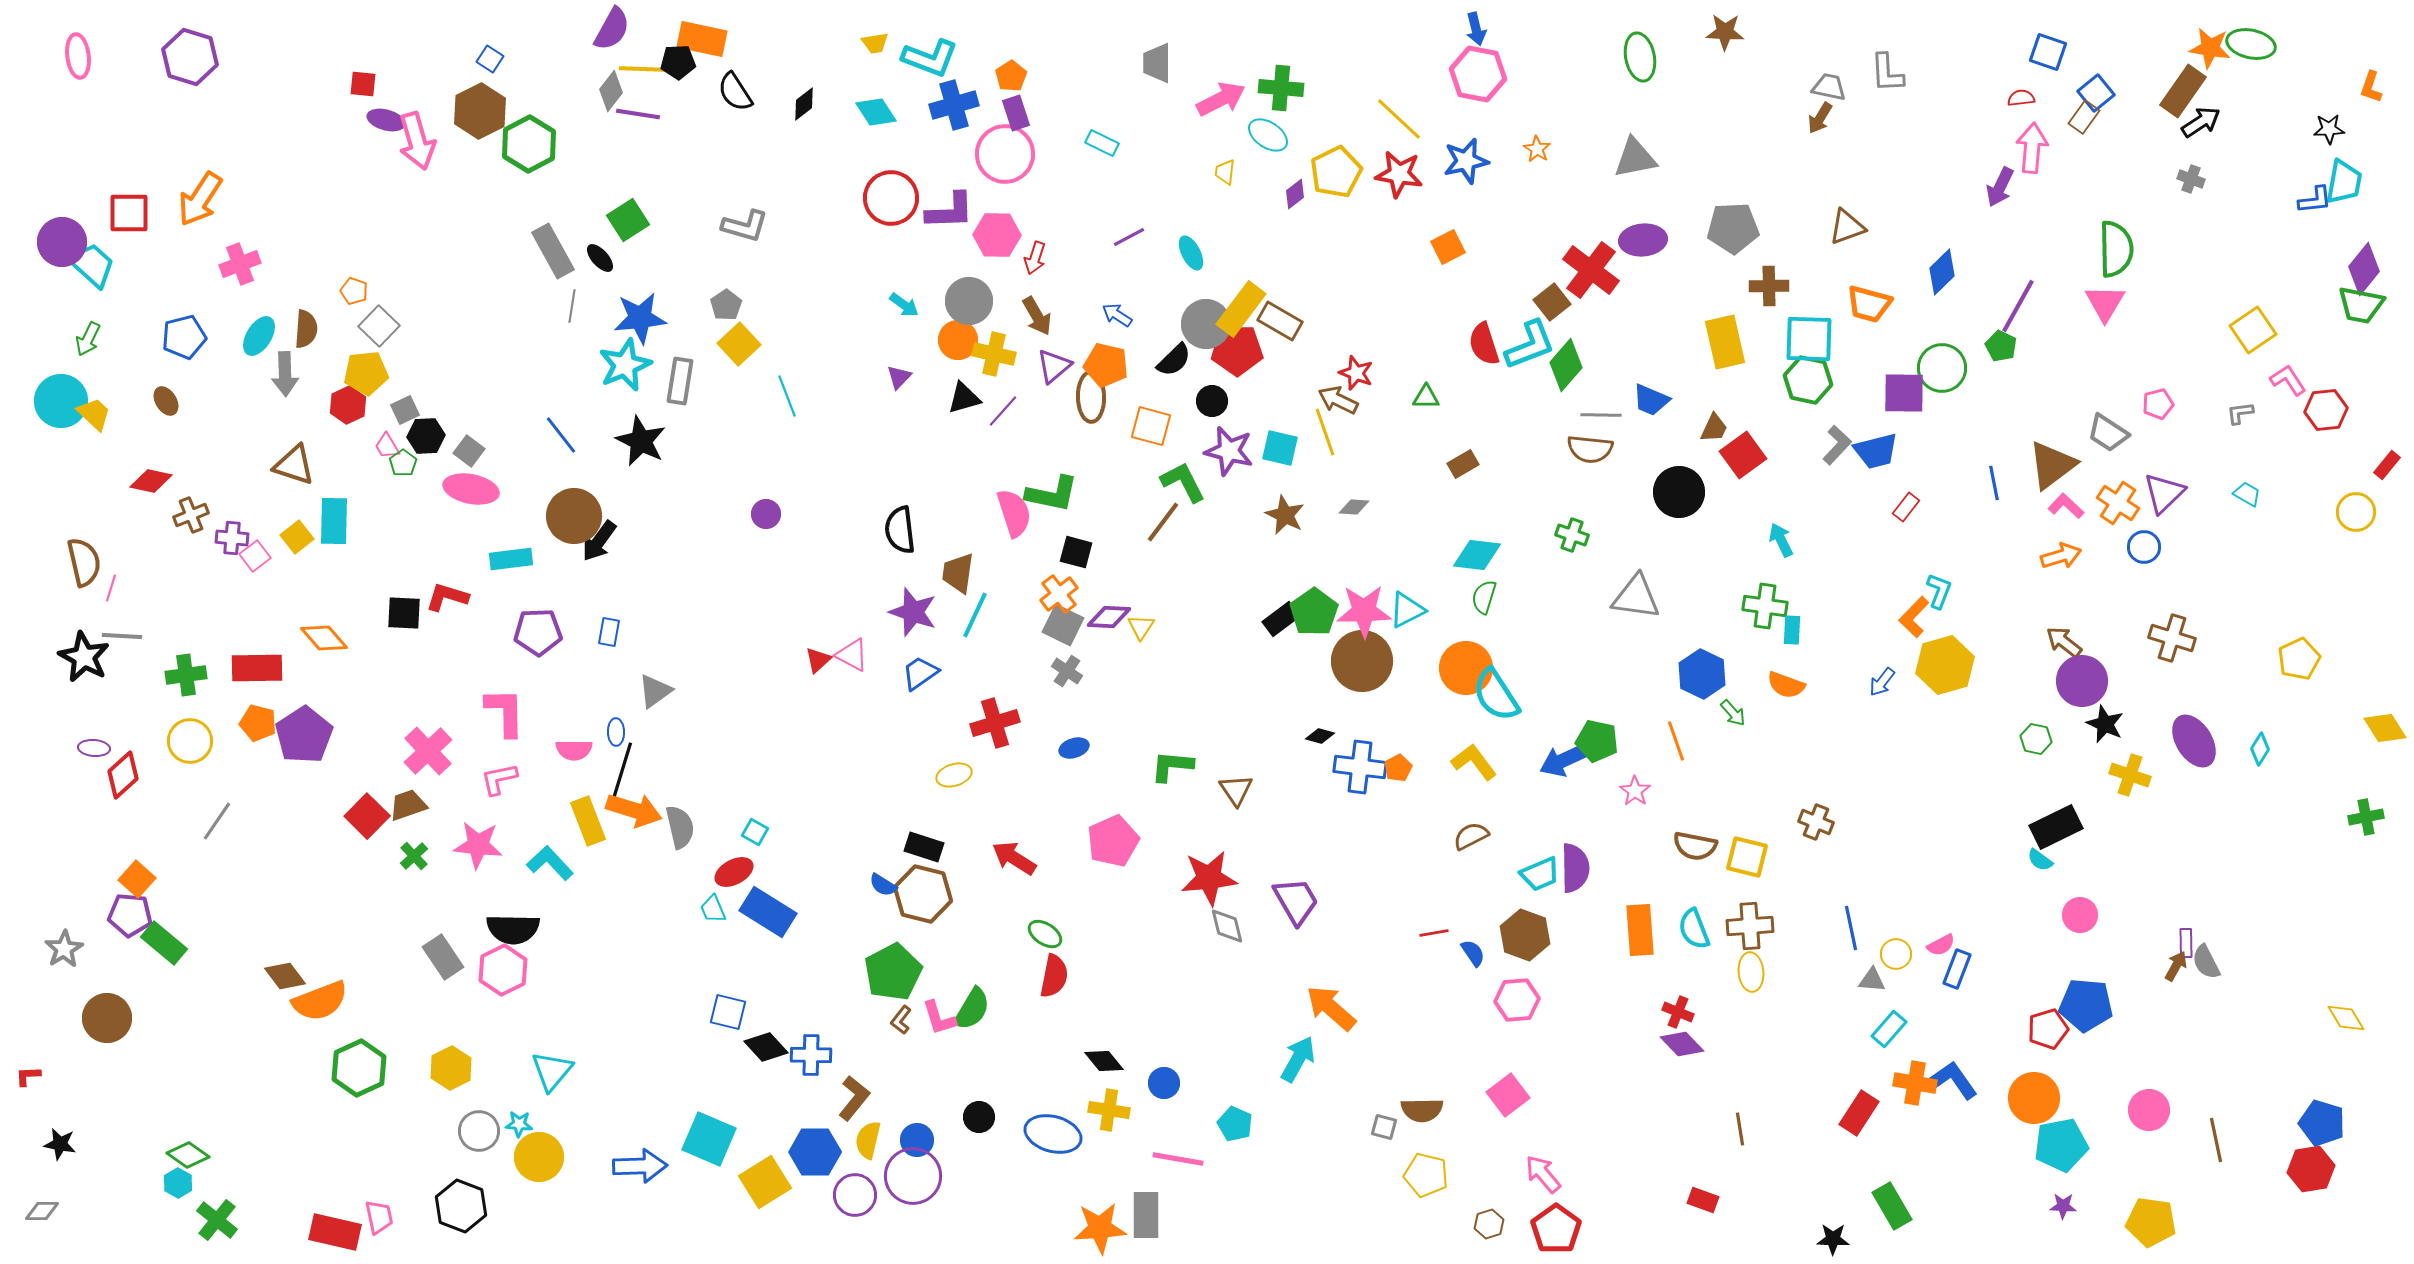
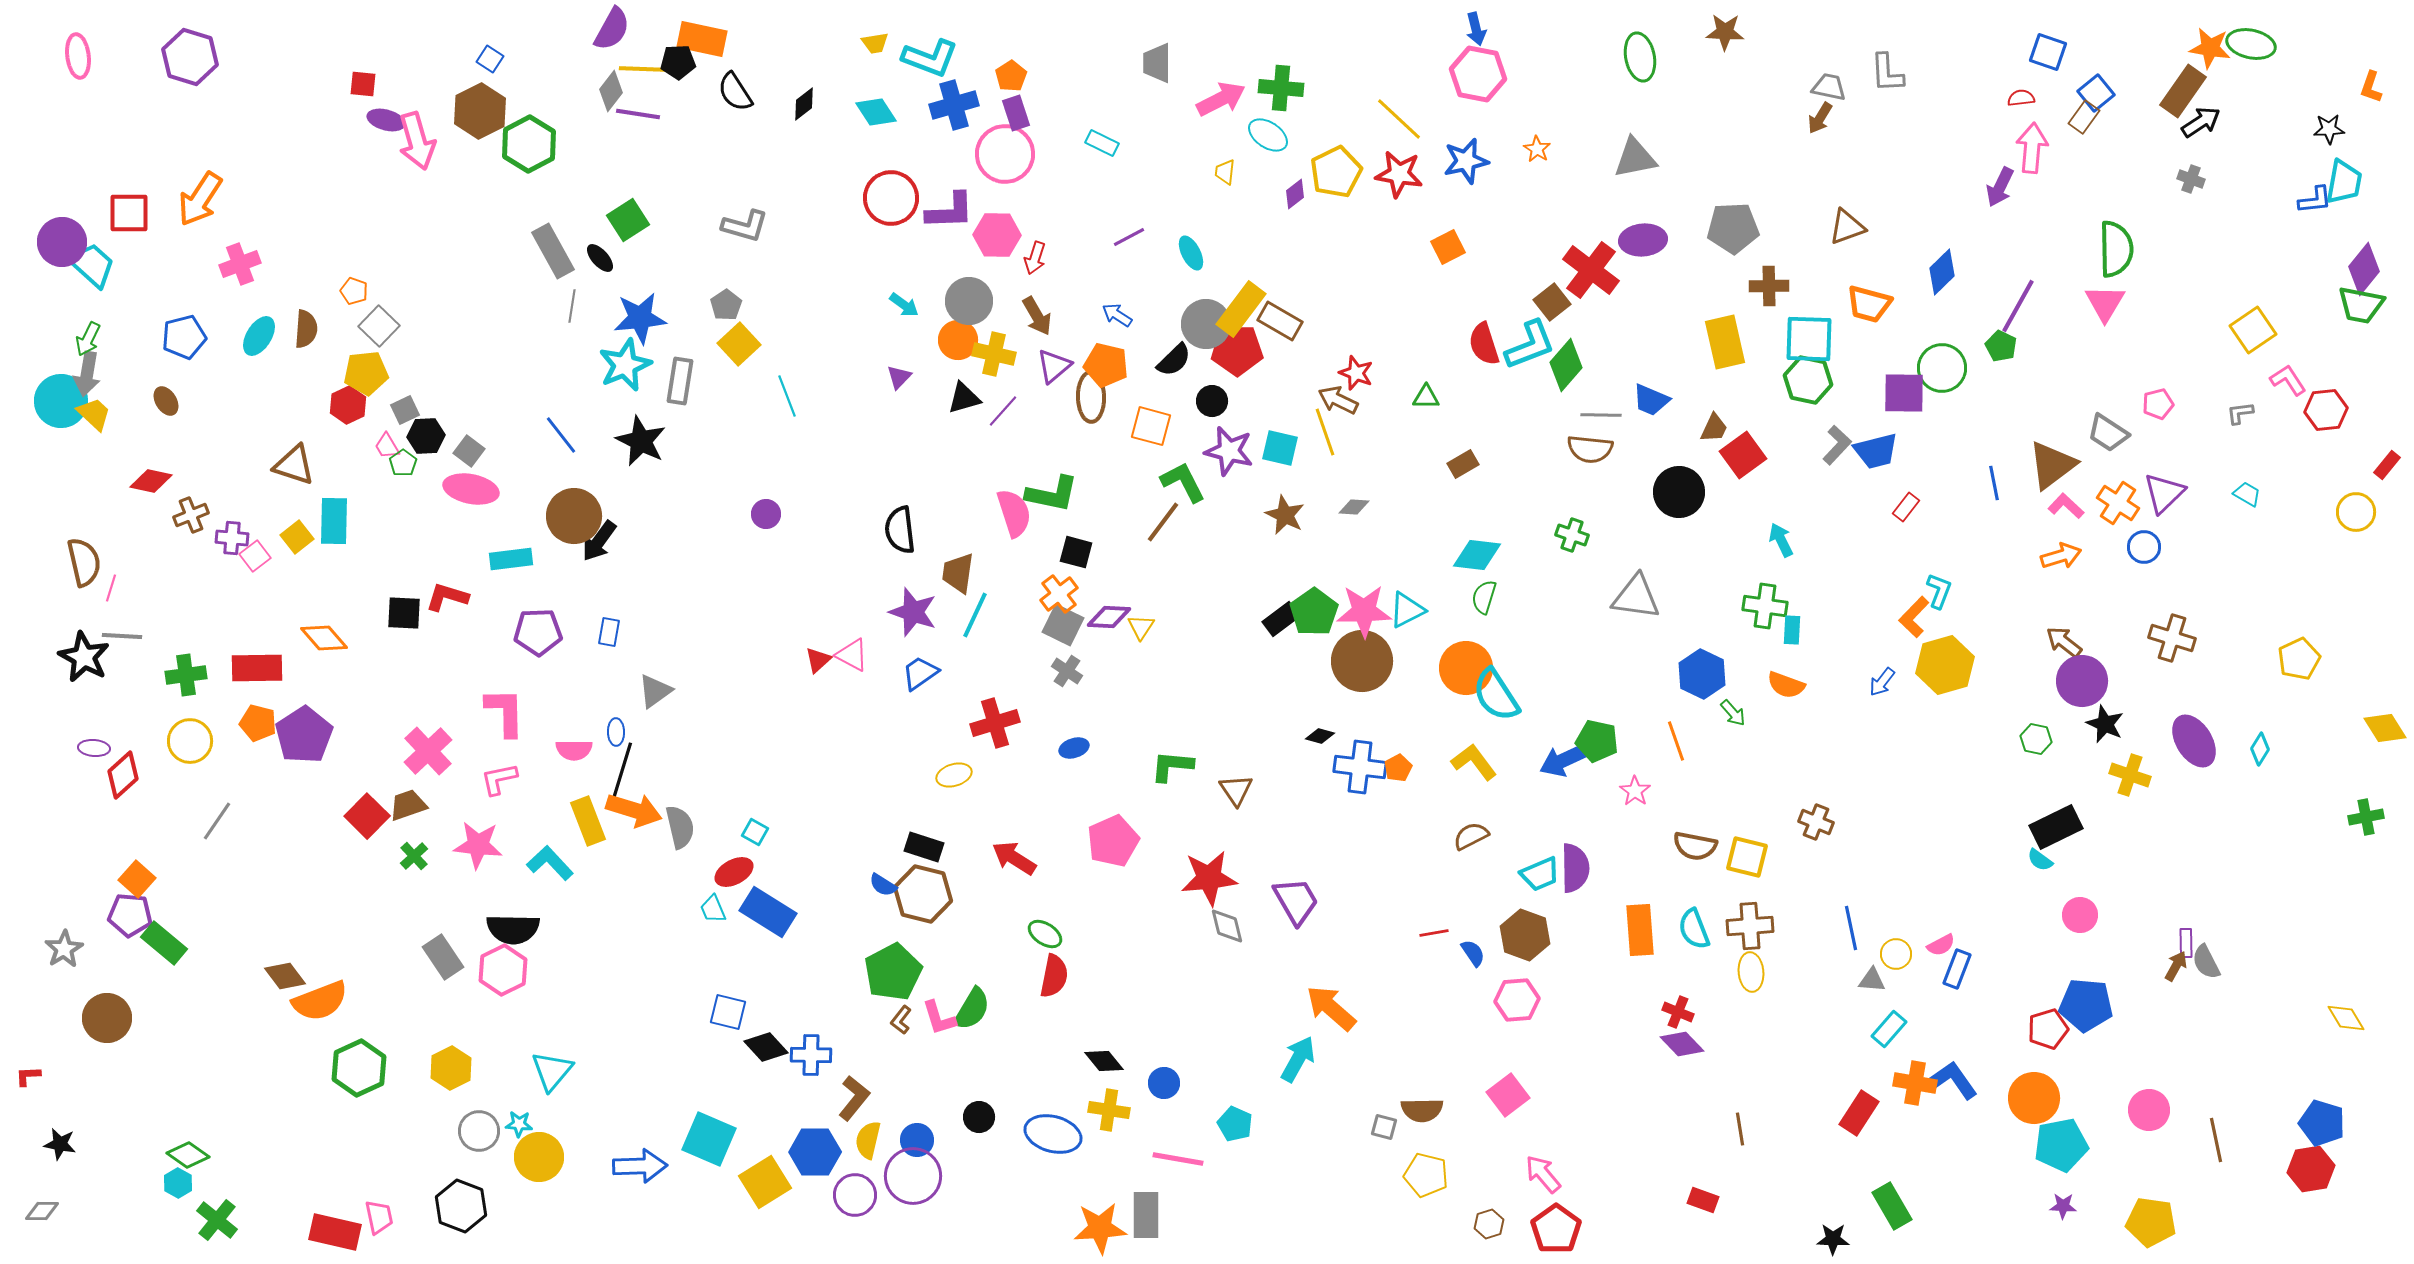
gray arrow at (285, 374): moved 198 px left; rotated 12 degrees clockwise
